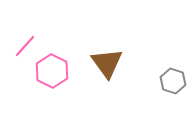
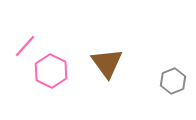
pink hexagon: moved 1 px left
gray hexagon: rotated 20 degrees clockwise
